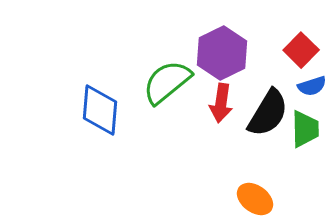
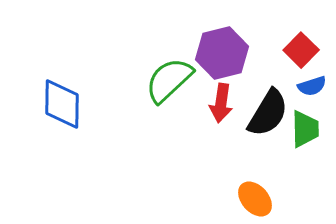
purple hexagon: rotated 12 degrees clockwise
green semicircle: moved 2 px right, 2 px up; rotated 4 degrees counterclockwise
blue diamond: moved 38 px left, 6 px up; rotated 4 degrees counterclockwise
orange ellipse: rotated 12 degrees clockwise
